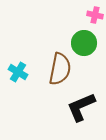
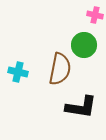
green circle: moved 2 px down
cyan cross: rotated 18 degrees counterclockwise
black L-shape: rotated 148 degrees counterclockwise
